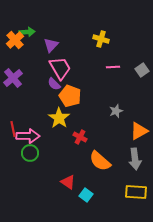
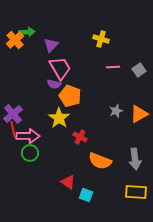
gray square: moved 3 px left
purple cross: moved 36 px down
purple semicircle: rotated 32 degrees counterclockwise
orange triangle: moved 17 px up
orange semicircle: rotated 20 degrees counterclockwise
cyan square: rotated 16 degrees counterclockwise
